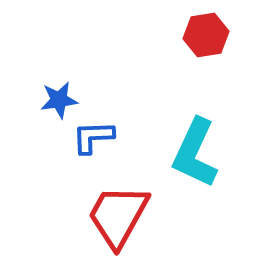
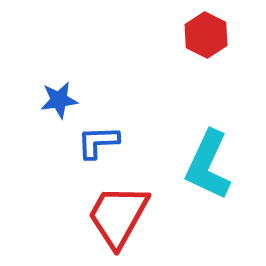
red hexagon: rotated 24 degrees counterclockwise
blue L-shape: moved 5 px right, 5 px down
cyan L-shape: moved 13 px right, 12 px down
